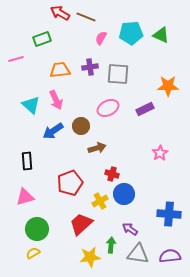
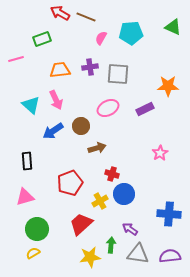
green triangle: moved 12 px right, 8 px up
